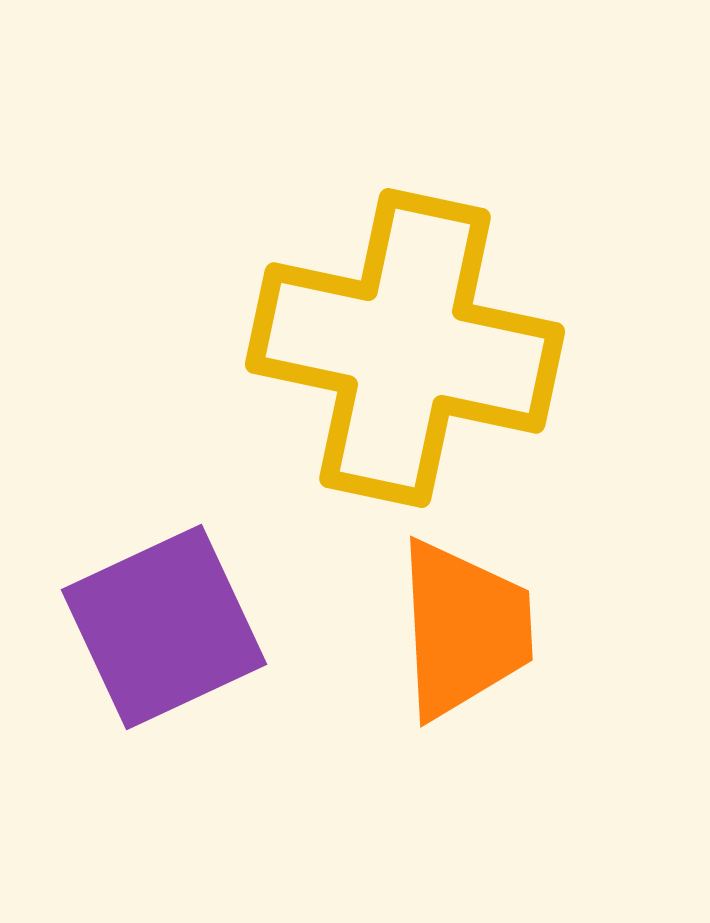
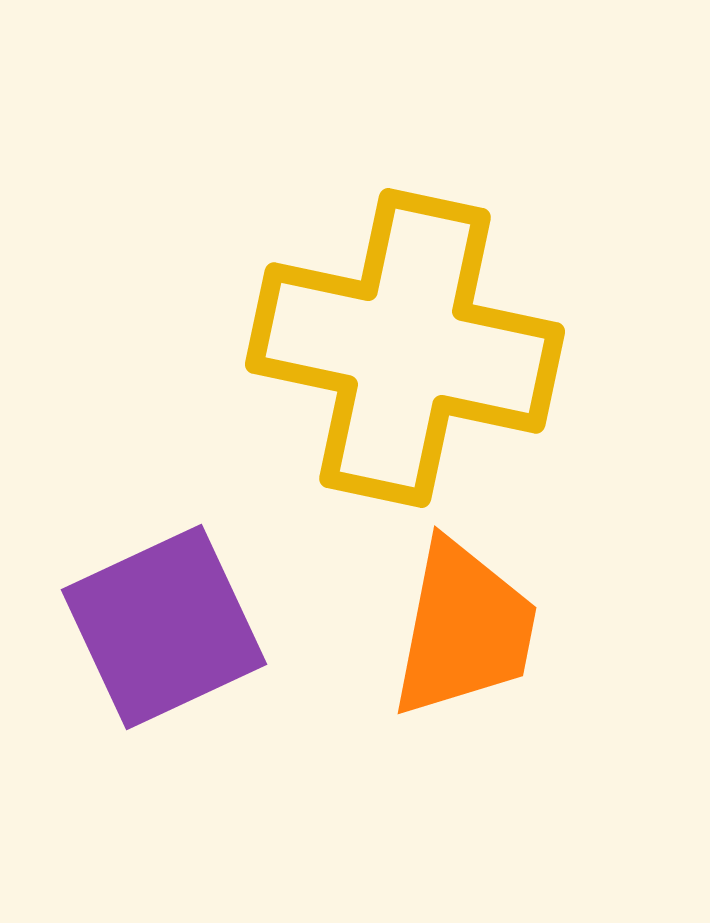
orange trapezoid: rotated 14 degrees clockwise
